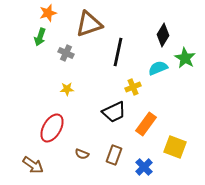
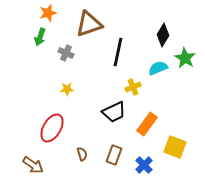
orange rectangle: moved 1 px right
brown semicircle: rotated 128 degrees counterclockwise
blue cross: moved 2 px up
